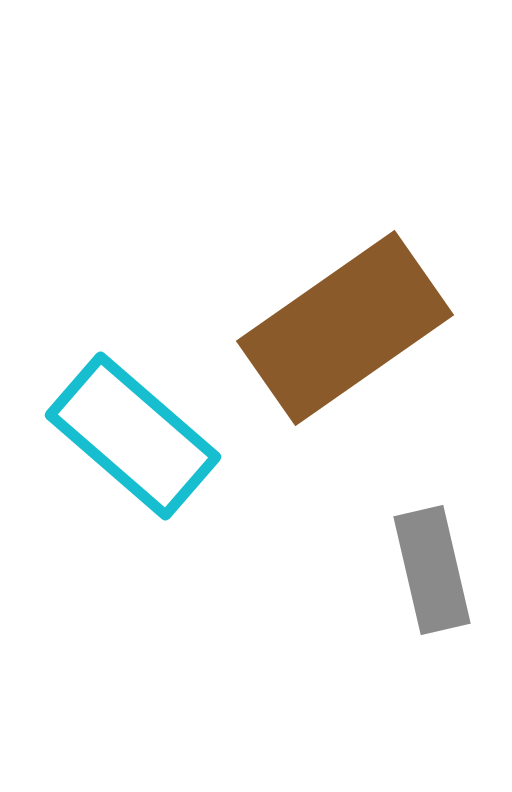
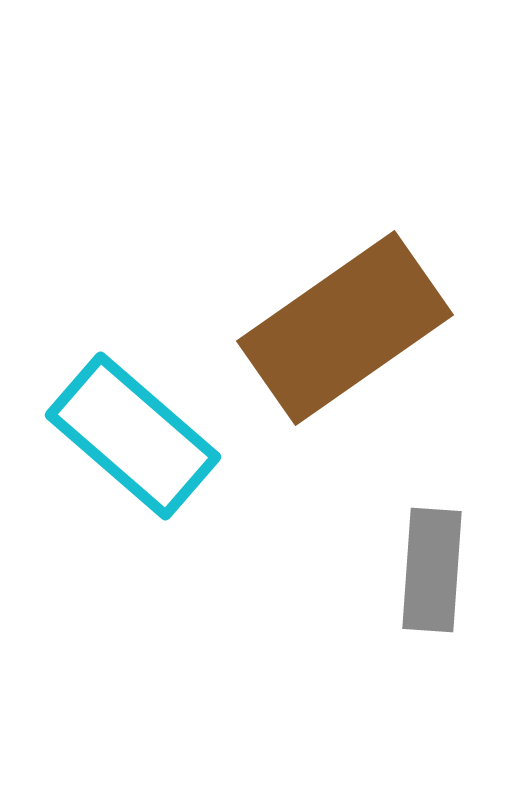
gray rectangle: rotated 17 degrees clockwise
